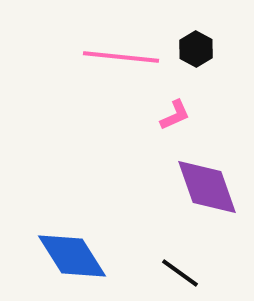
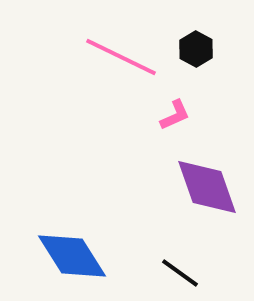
pink line: rotated 20 degrees clockwise
